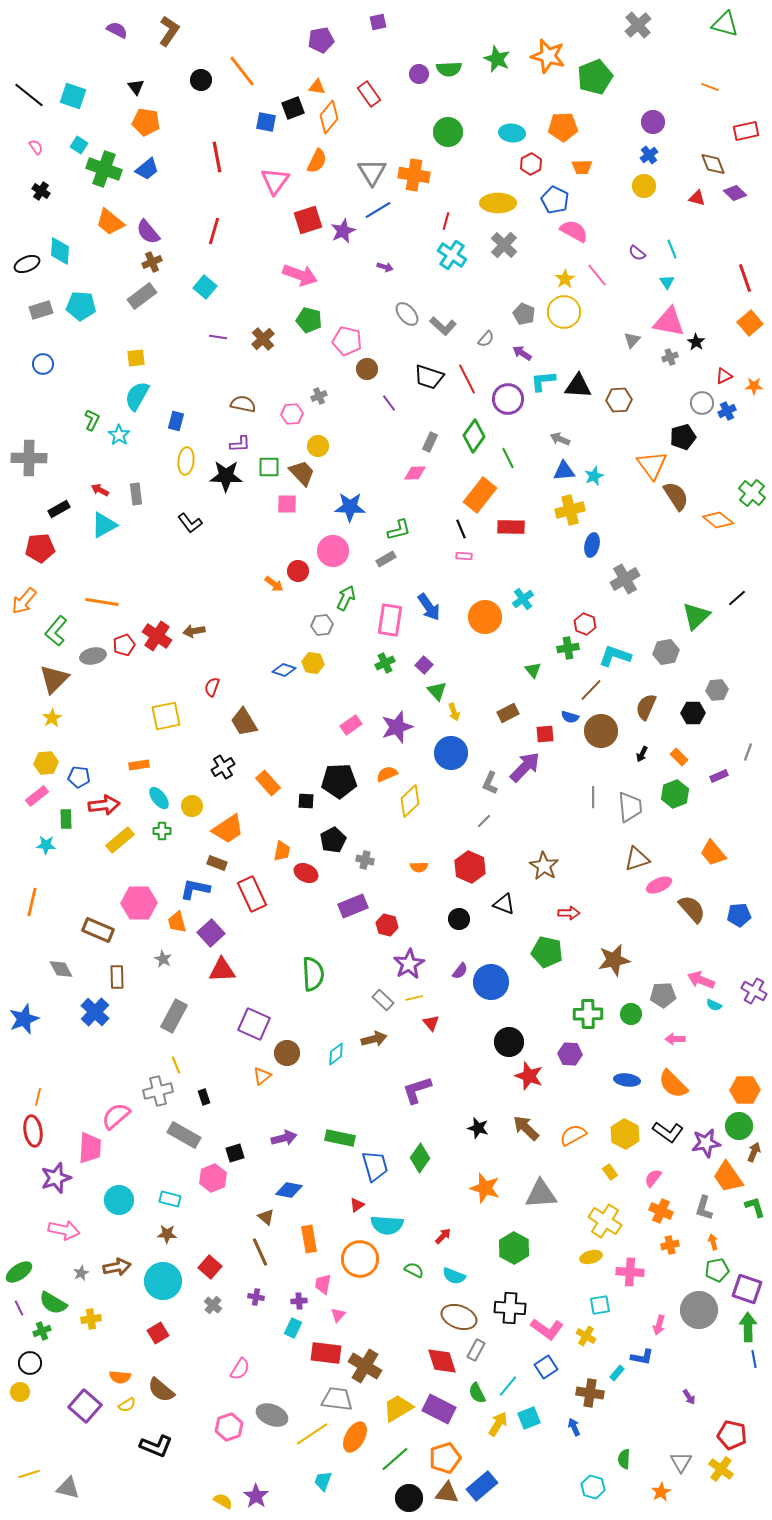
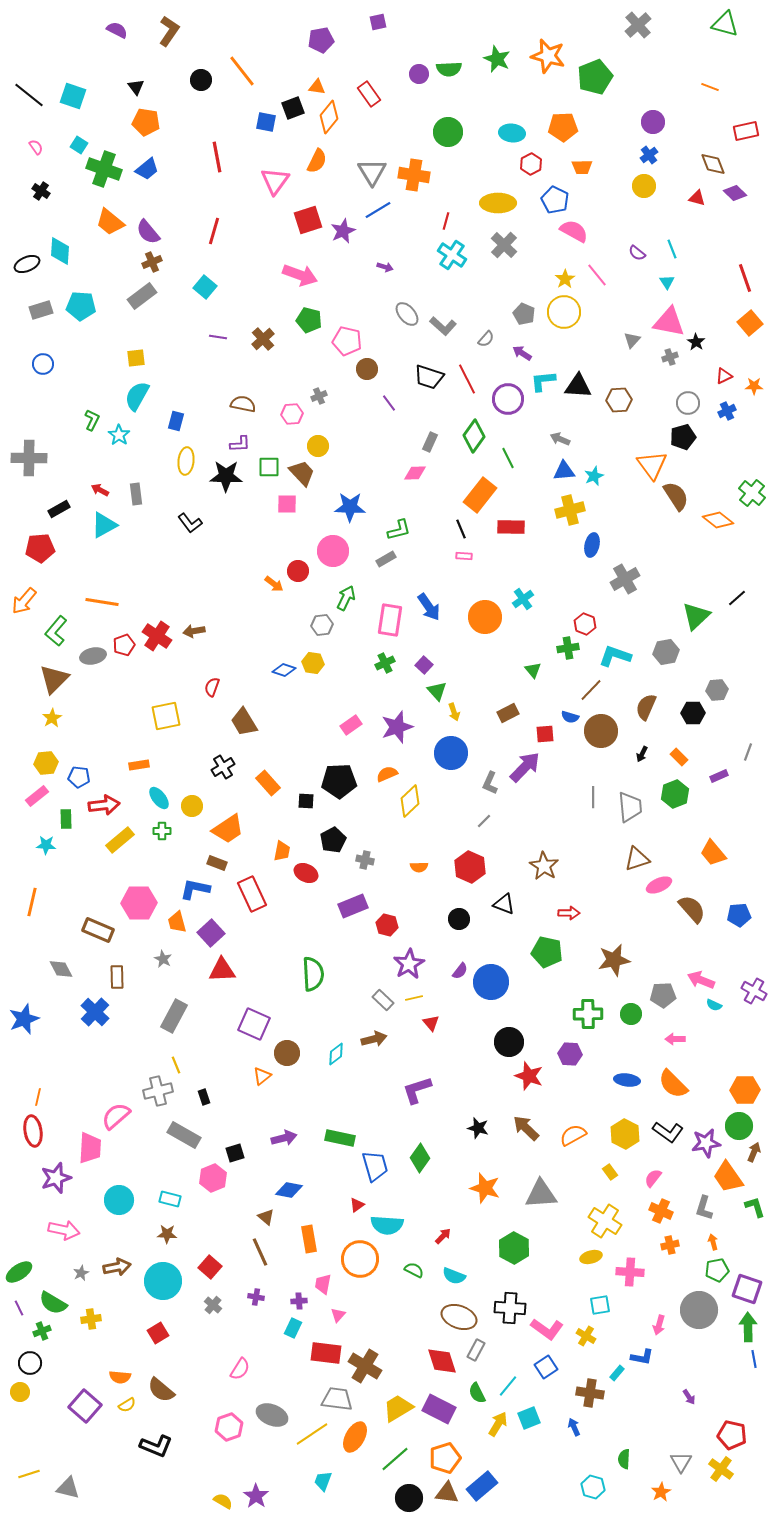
gray circle at (702, 403): moved 14 px left
